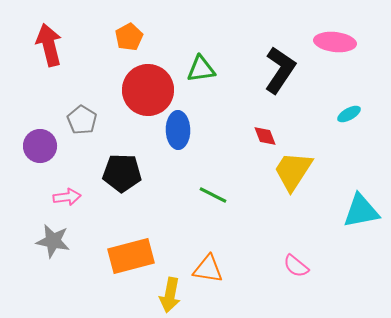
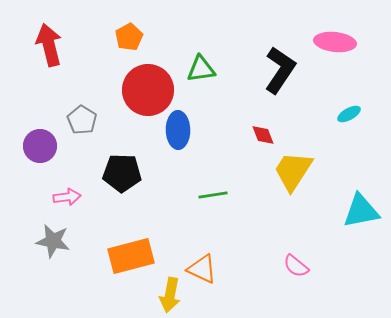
red diamond: moved 2 px left, 1 px up
green line: rotated 36 degrees counterclockwise
orange triangle: moved 6 px left; rotated 16 degrees clockwise
